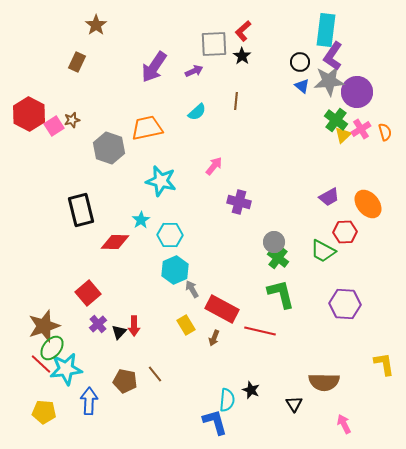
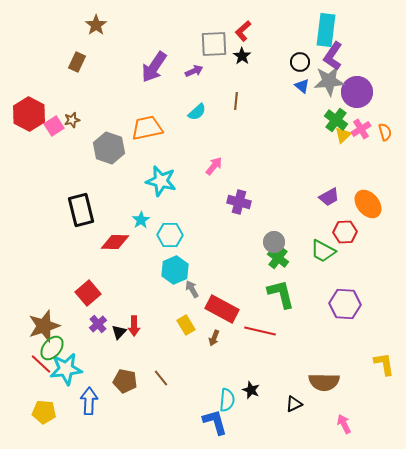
brown line at (155, 374): moved 6 px right, 4 px down
black triangle at (294, 404): rotated 36 degrees clockwise
